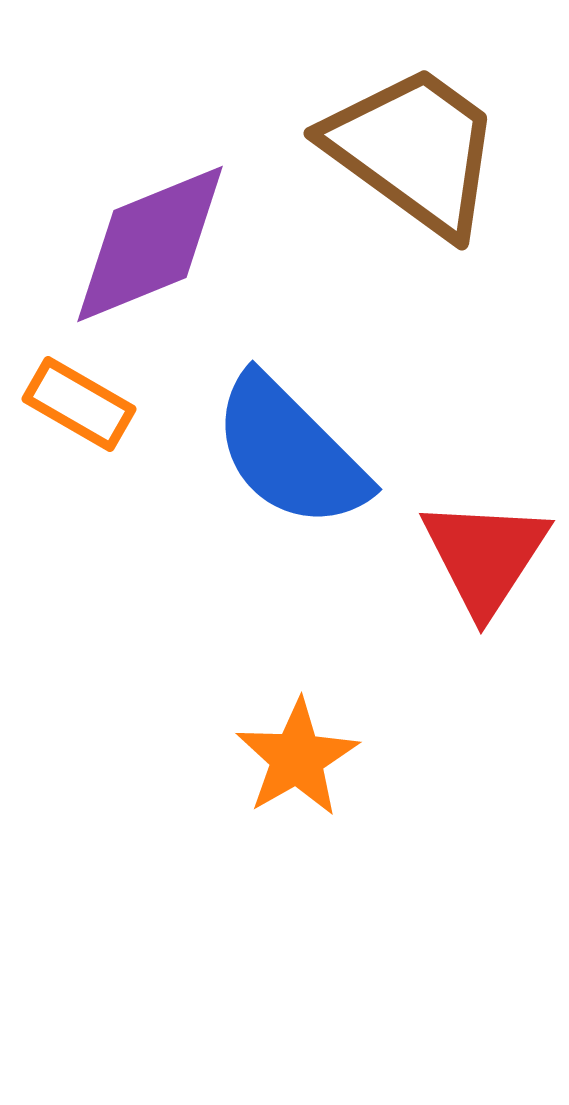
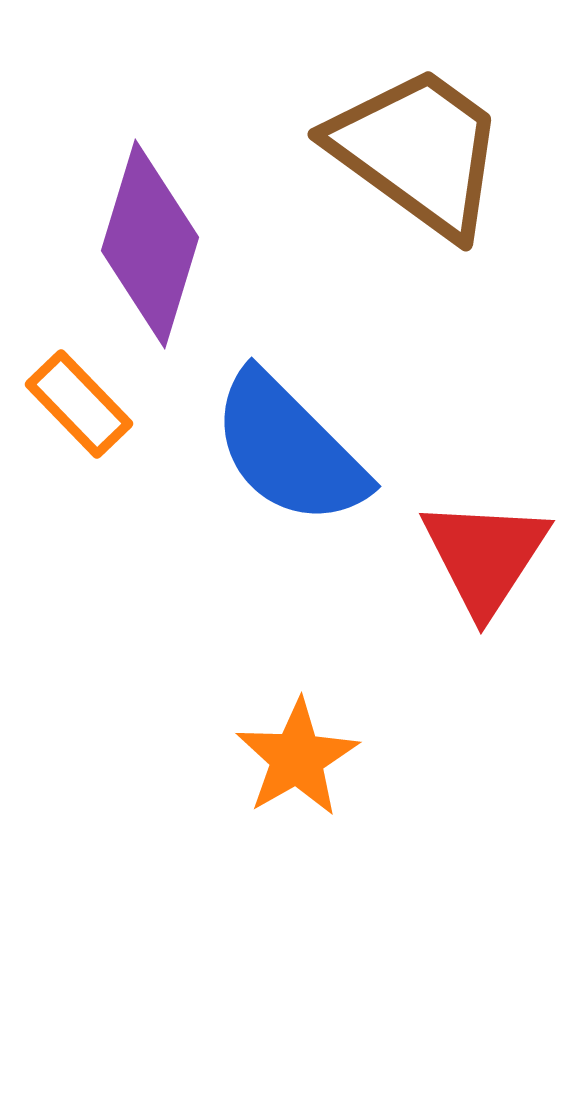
brown trapezoid: moved 4 px right, 1 px down
purple diamond: rotated 51 degrees counterclockwise
orange rectangle: rotated 16 degrees clockwise
blue semicircle: moved 1 px left, 3 px up
